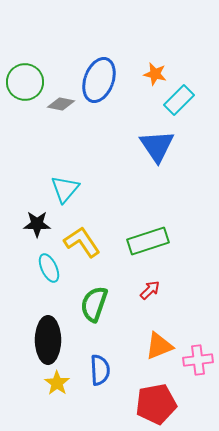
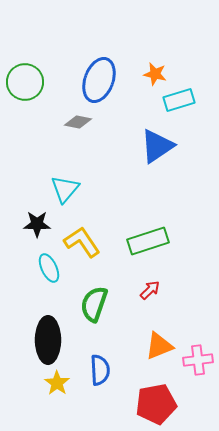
cyan rectangle: rotated 28 degrees clockwise
gray diamond: moved 17 px right, 18 px down
blue triangle: rotated 30 degrees clockwise
